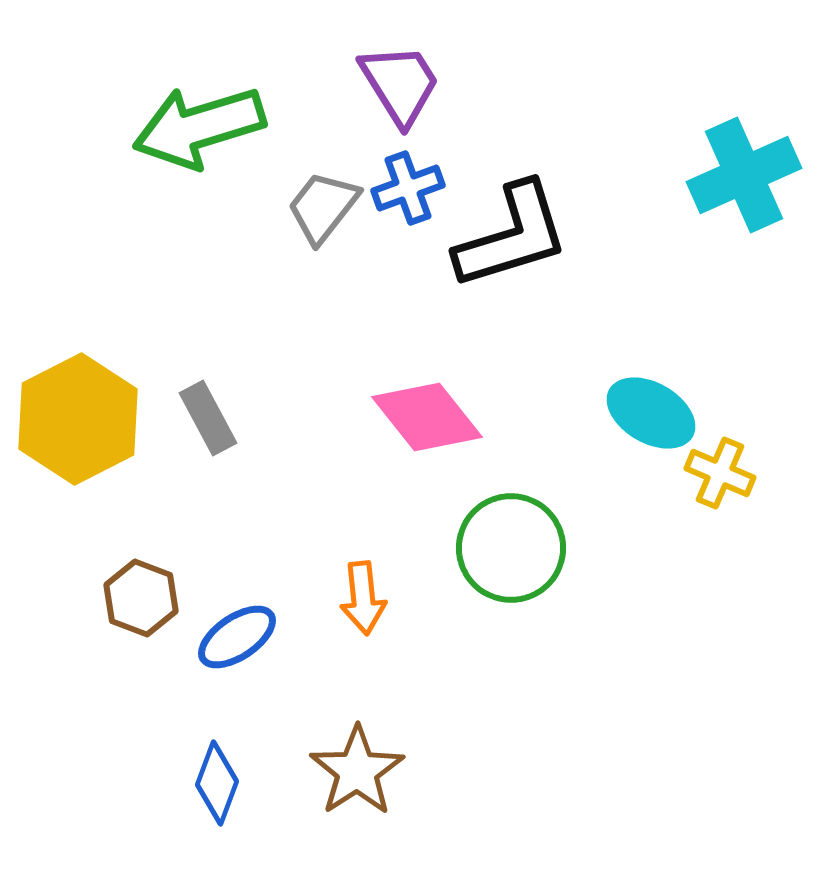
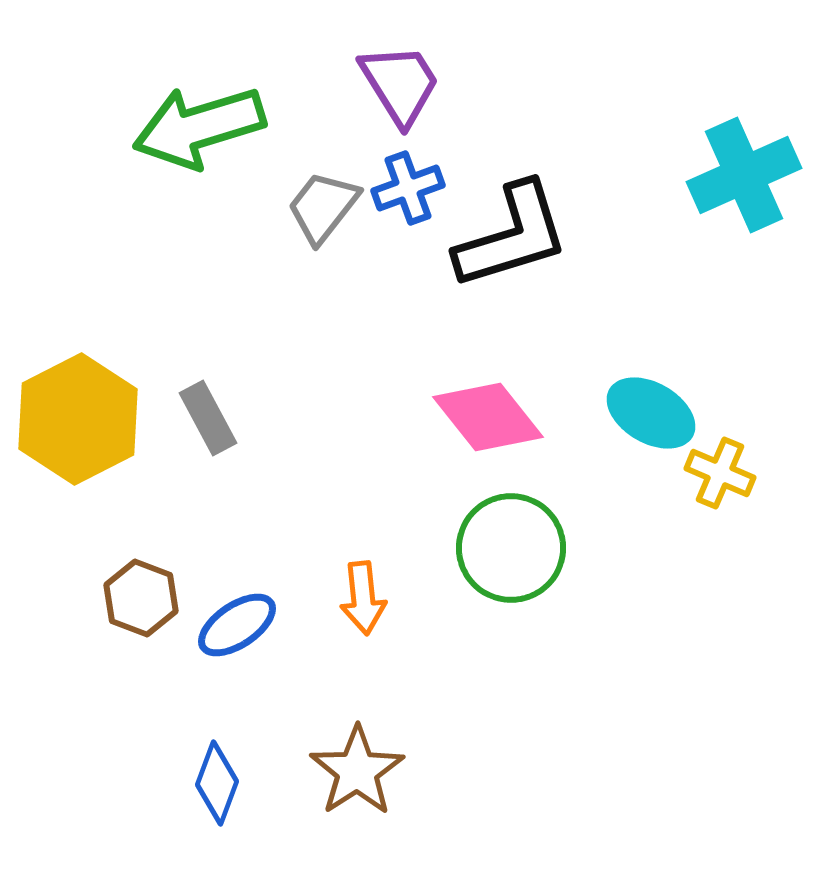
pink diamond: moved 61 px right
blue ellipse: moved 12 px up
